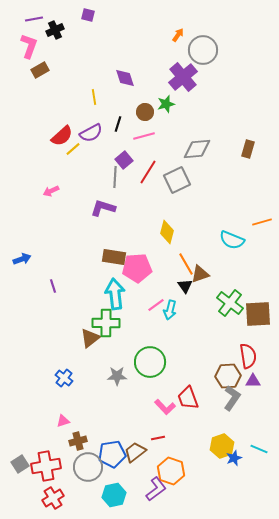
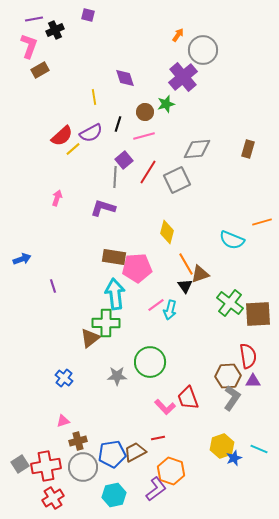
pink arrow at (51, 191): moved 6 px right, 7 px down; rotated 133 degrees clockwise
brown trapezoid at (135, 452): rotated 10 degrees clockwise
gray circle at (88, 467): moved 5 px left
